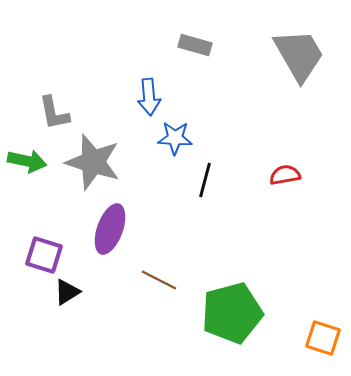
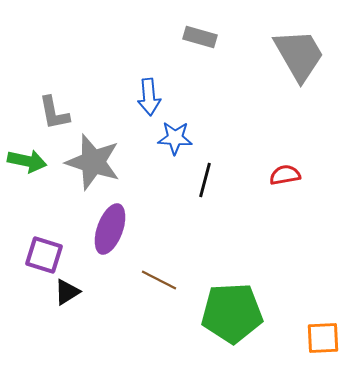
gray rectangle: moved 5 px right, 8 px up
green pentagon: rotated 12 degrees clockwise
orange square: rotated 21 degrees counterclockwise
